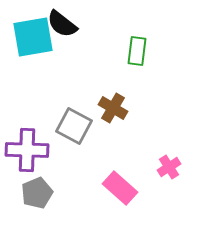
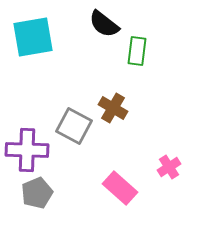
black semicircle: moved 42 px right
